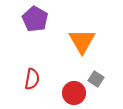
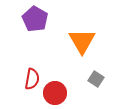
red circle: moved 19 px left
